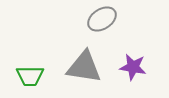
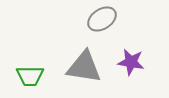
purple star: moved 2 px left, 5 px up
